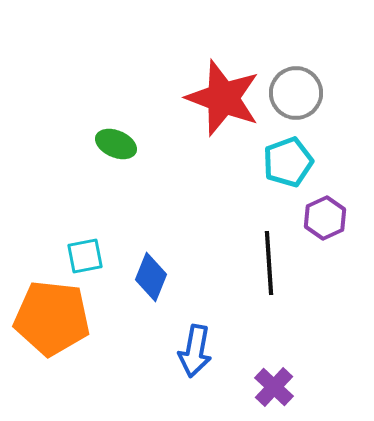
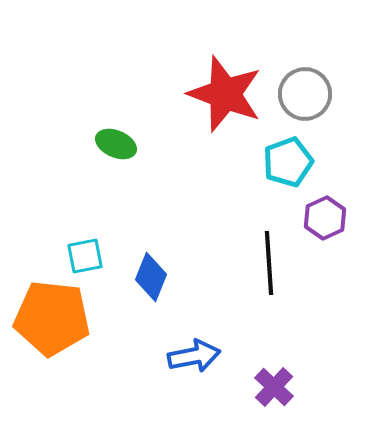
gray circle: moved 9 px right, 1 px down
red star: moved 2 px right, 4 px up
blue arrow: moved 1 px left, 5 px down; rotated 111 degrees counterclockwise
